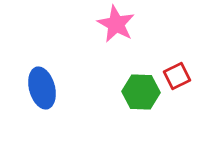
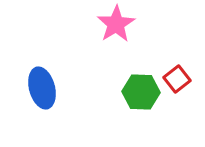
pink star: rotated 12 degrees clockwise
red square: moved 3 px down; rotated 12 degrees counterclockwise
